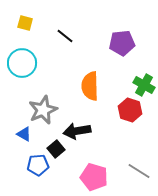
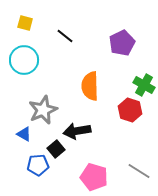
purple pentagon: rotated 20 degrees counterclockwise
cyan circle: moved 2 px right, 3 px up
